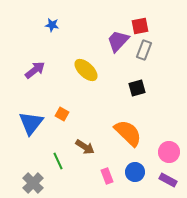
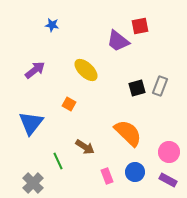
purple trapezoid: rotated 95 degrees counterclockwise
gray rectangle: moved 16 px right, 36 px down
orange square: moved 7 px right, 10 px up
